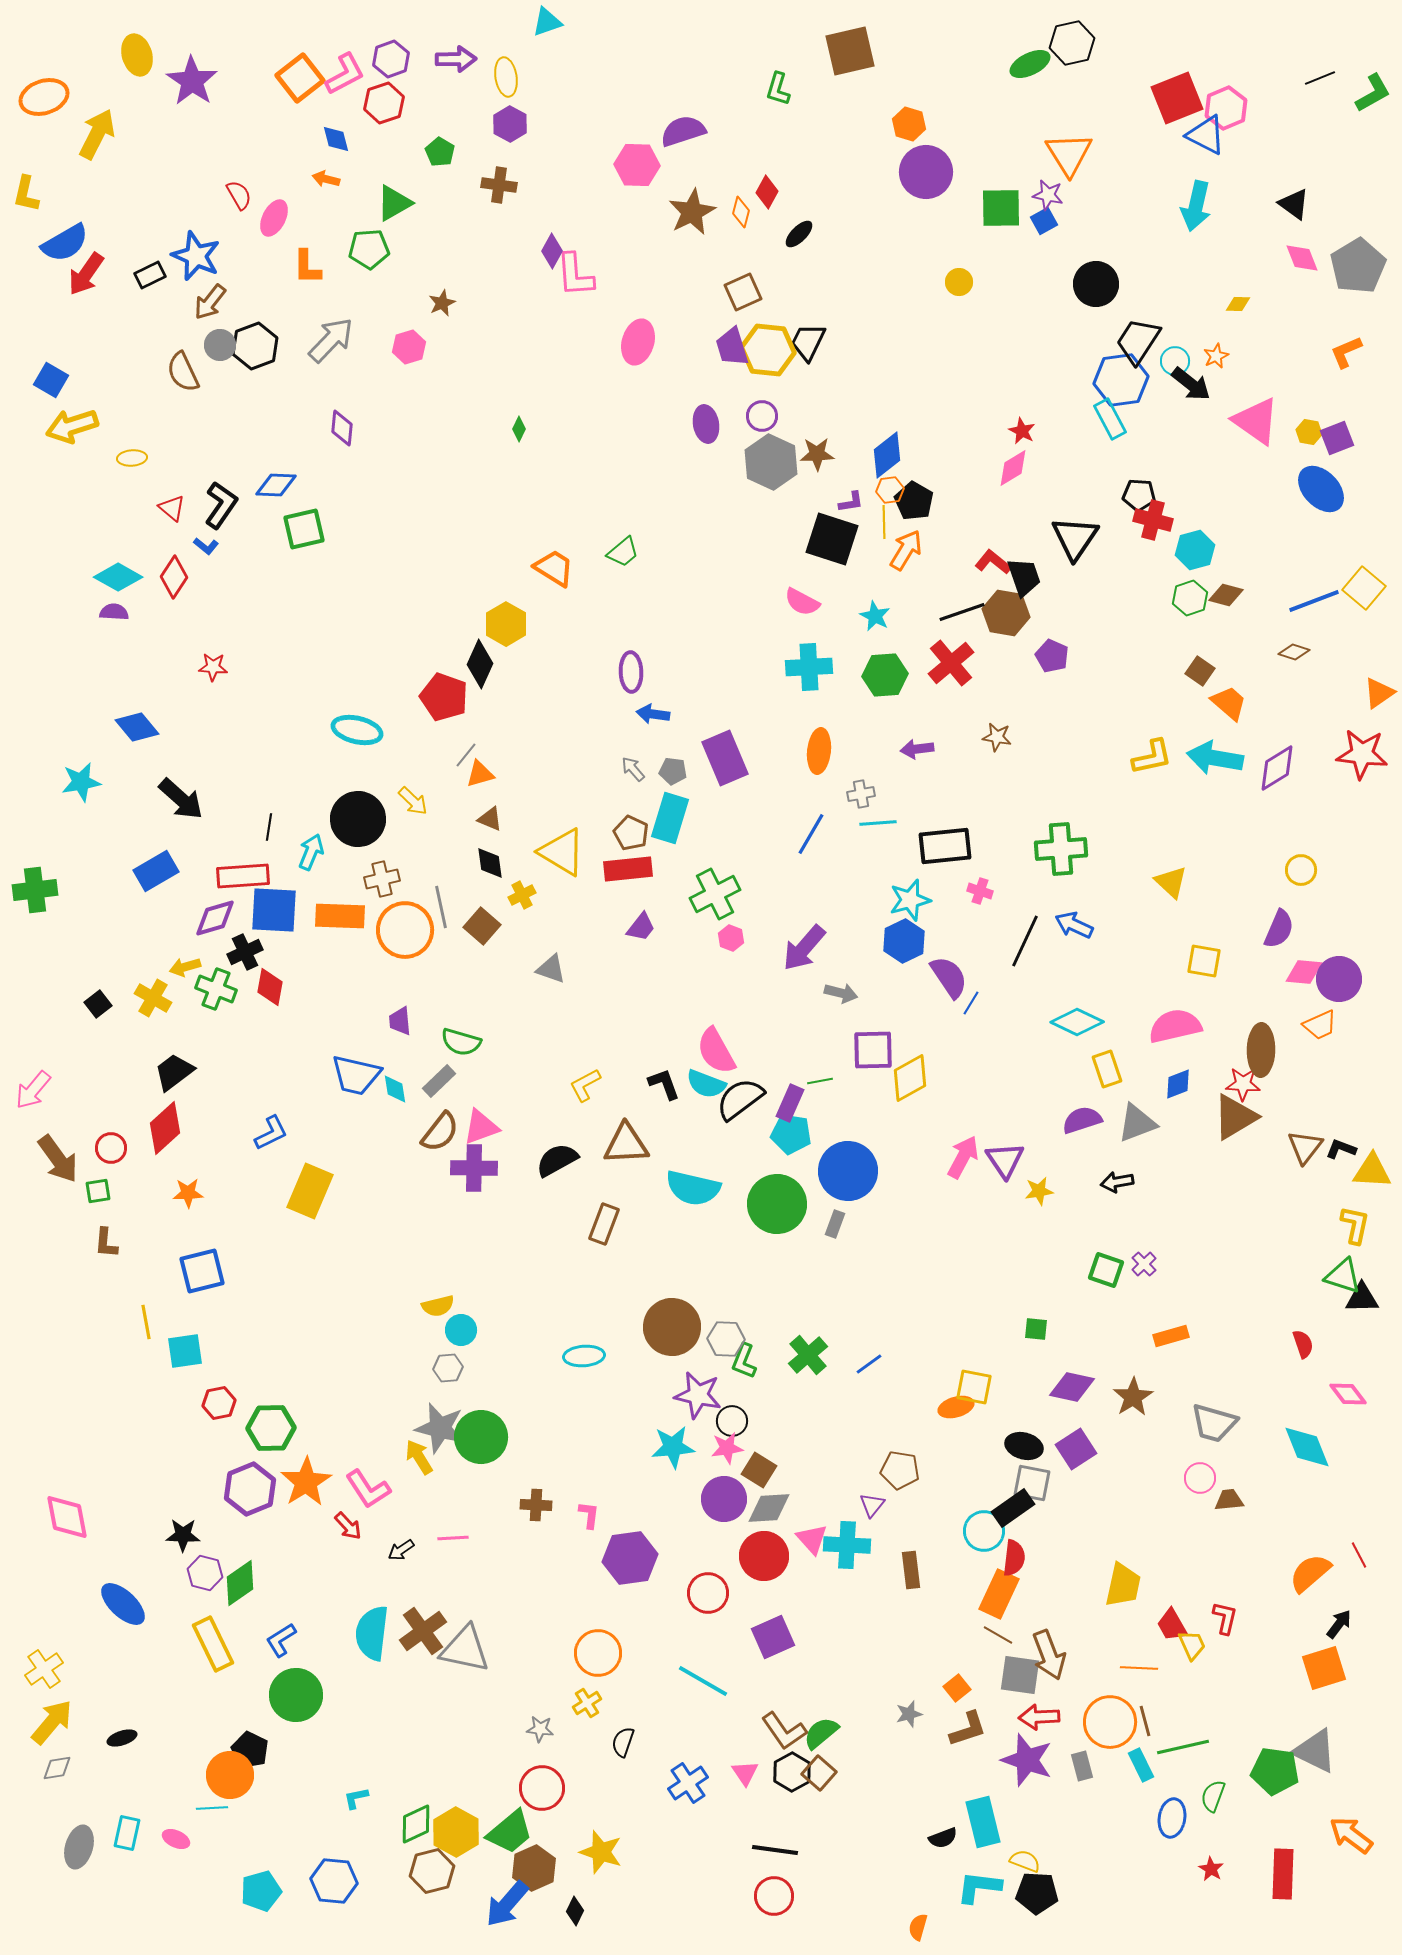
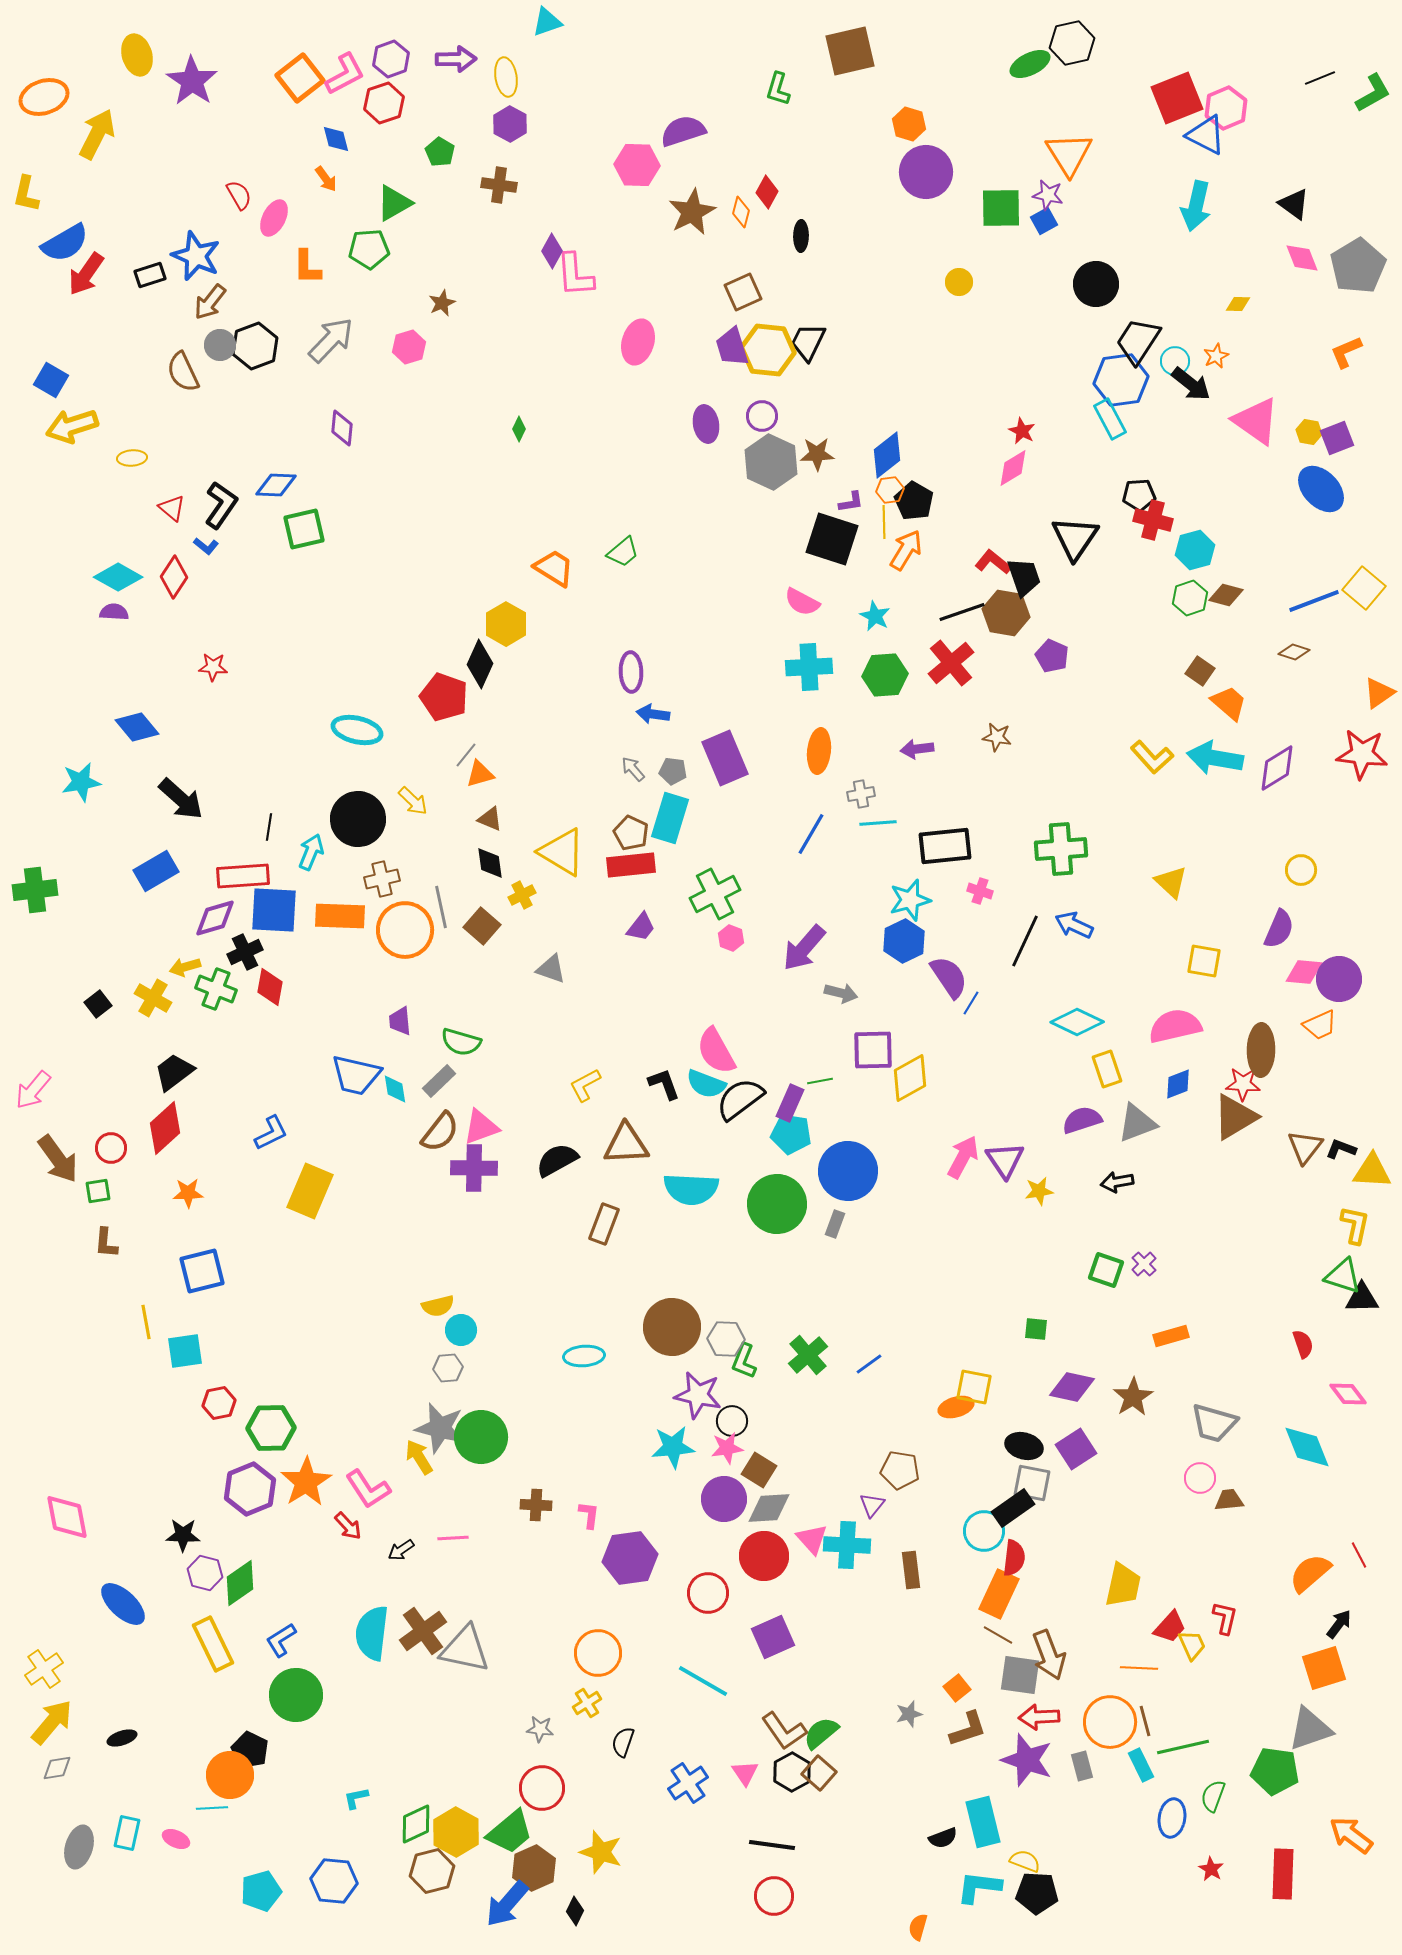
orange arrow at (326, 179): rotated 140 degrees counterclockwise
black ellipse at (799, 234): moved 2 px right, 2 px down; rotated 44 degrees counterclockwise
black rectangle at (150, 275): rotated 8 degrees clockwise
black pentagon at (1139, 495): rotated 8 degrees counterclockwise
yellow L-shape at (1152, 757): rotated 60 degrees clockwise
red rectangle at (628, 869): moved 3 px right, 4 px up
cyan semicircle at (693, 1188): moved 2 px left, 1 px down; rotated 10 degrees counterclockwise
red trapezoid at (1172, 1625): moved 2 px left, 2 px down; rotated 108 degrees counterclockwise
gray triangle at (1315, 1751): moved 5 px left, 22 px up; rotated 45 degrees counterclockwise
black line at (775, 1850): moved 3 px left, 5 px up
